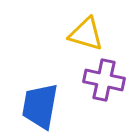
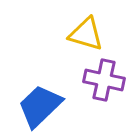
blue trapezoid: rotated 36 degrees clockwise
